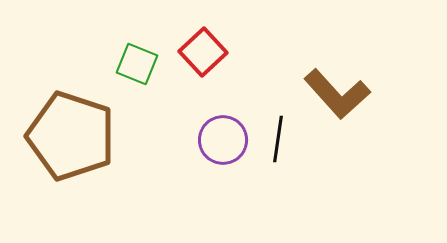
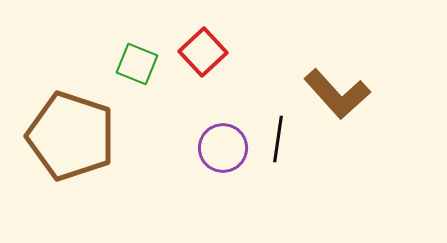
purple circle: moved 8 px down
